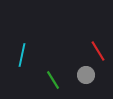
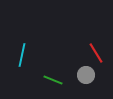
red line: moved 2 px left, 2 px down
green line: rotated 36 degrees counterclockwise
